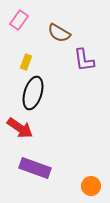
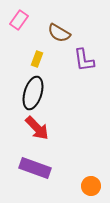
yellow rectangle: moved 11 px right, 3 px up
red arrow: moved 17 px right; rotated 12 degrees clockwise
